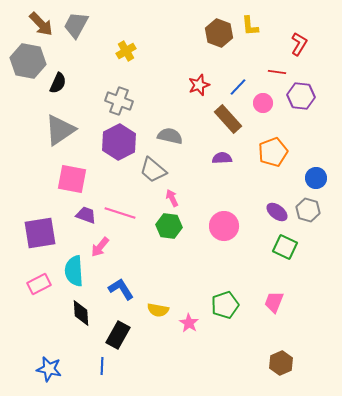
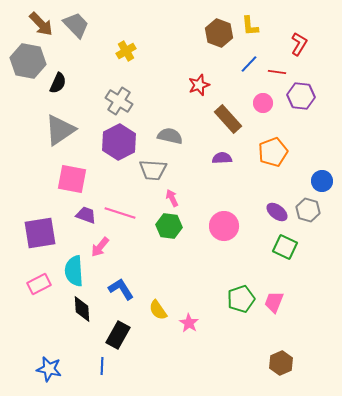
gray trapezoid at (76, 25): rotated 108 degrees clockwise
blue line at (238, 87): moved 11 px right, 23 px up
gray cross at (119, 101): rotated 12 degrees clockwise
gray trapezoid at (153, 170): rotated 36 degrees counterclockwise
blue circle at (316, 178): moved 6 px right, 3 px down
green pentagon at (225, 305): moved 16 px right, 6 px up
yellow semicircle at (158, 310): rotated 45 degrees clockwise
black diamond at (81, 313): moved 1 px right, 4 px up
